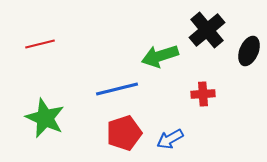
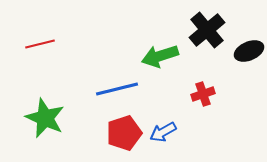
black ellipse: rotated 44 degrees clockwise
red cross: rotated 15 degrees counterclockwise
blue arrow: moved 7 px left, 7 px up
